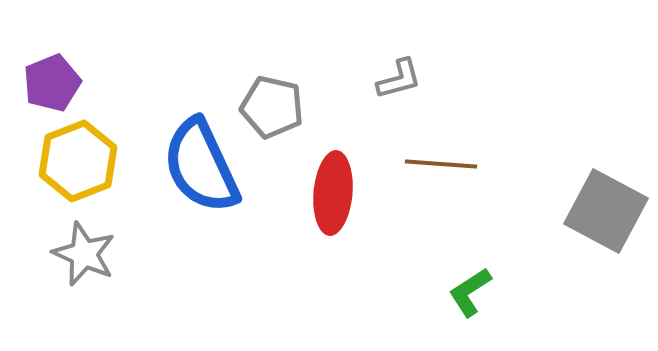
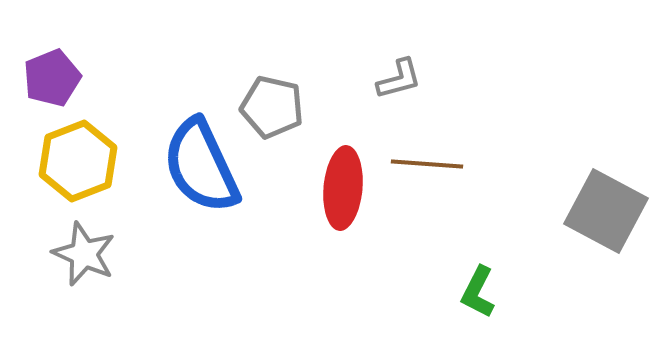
purple pentagon: moved 5 px up
brown line: moved 14 px left
red ellipse: moved 10 px right, 5 px up
green L-shape: moved 8 px right; rotated 30 degrees counterclockwise
